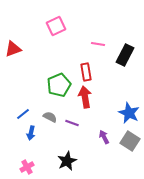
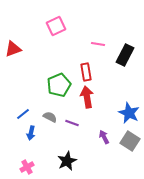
red arrow: moved 2 px right
